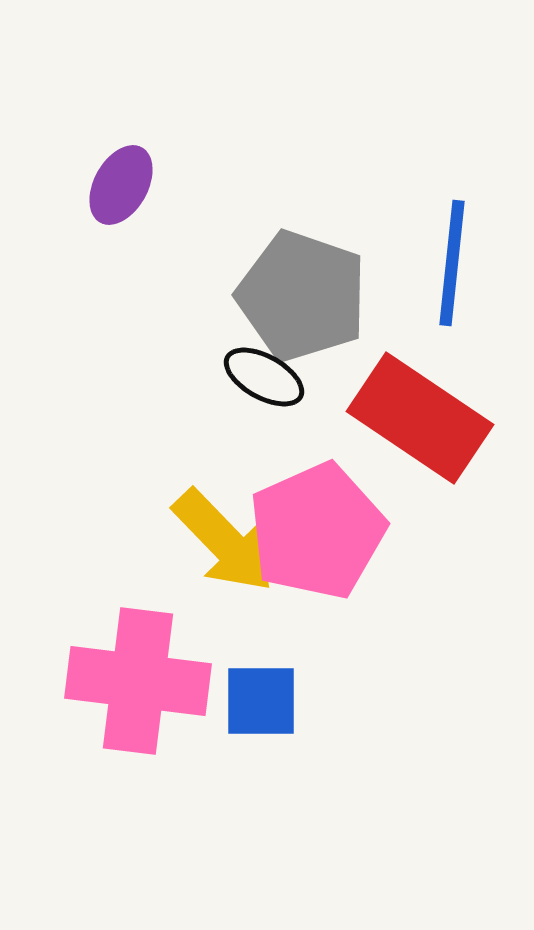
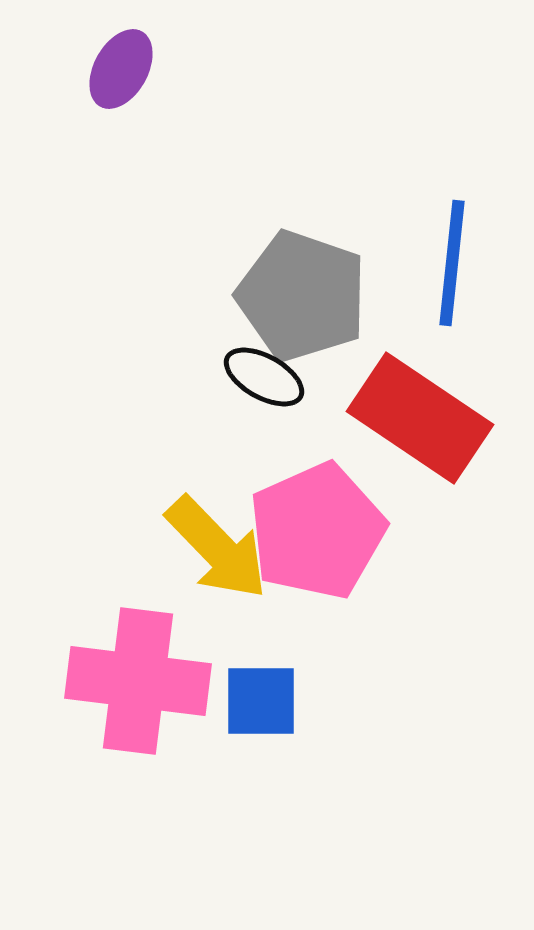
purple ellipse: moved 116 px up
yellow arrow: moved 7 px left, 7 px down
